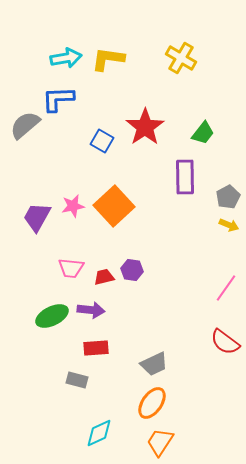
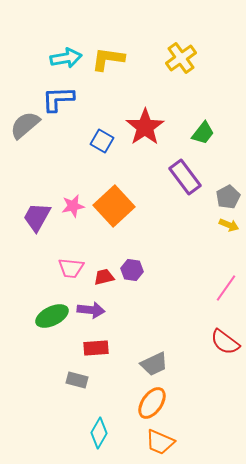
yellow cross: rotated 24 degrees clockwise
purple rectangle: rotated 36 degrees counterclockwise
cyan diamond: rotated 36 degrees counterclockwise
orange trapezoid: rotated 100 degrees counterclockwise
